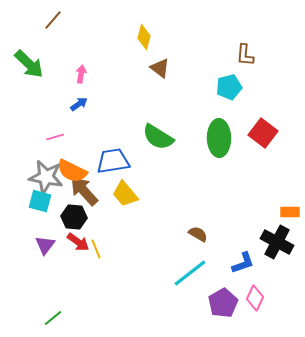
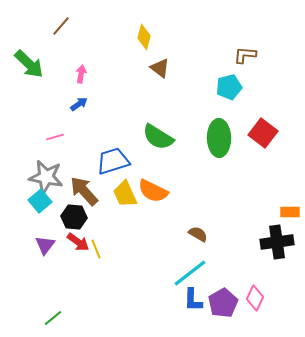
brown line: moved 8 px right, 6 px down
brown L-shape: rotated 90 degrees clockwise
blue trapezoid: rotated 8 degrees counterclockwise
orange semicircle: moved 81 px right, 20 px down
yellow trapezoid: rotated 16 degrees clockwise
cyan square: rotated 35 degrees clockwise
black cross: rotated 36 degrees counterclockwise
blue L-shape: moved 50 px left, 37 px down; rotated 110 degrees clockwise
